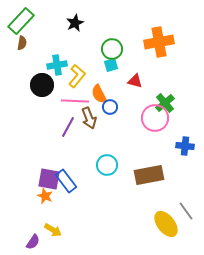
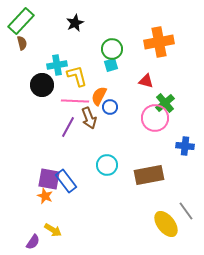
brown semicircle: rotated 24 degrees counterclockwise
yellow L-shape: rotated 55 degrees counterclockwise
red triangle: moved 11 px right
orange semicircle: moved 2 px down; rotated 54 degrees clockwise
